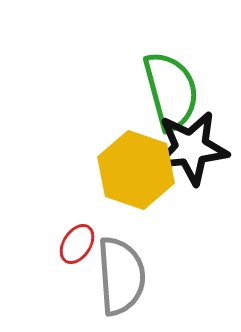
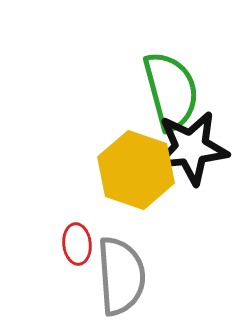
red ellipse: rotated 39 degrees counterclockwise
